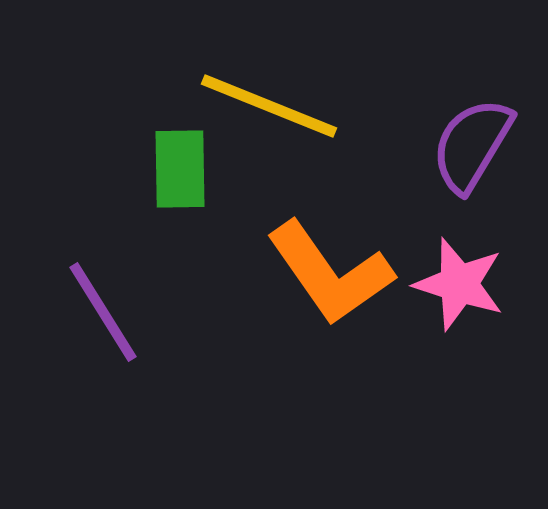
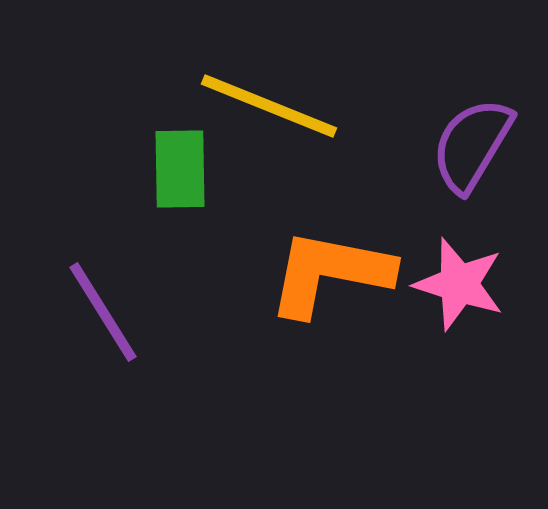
orange L-shape: rotated 136 degrees clockwise
